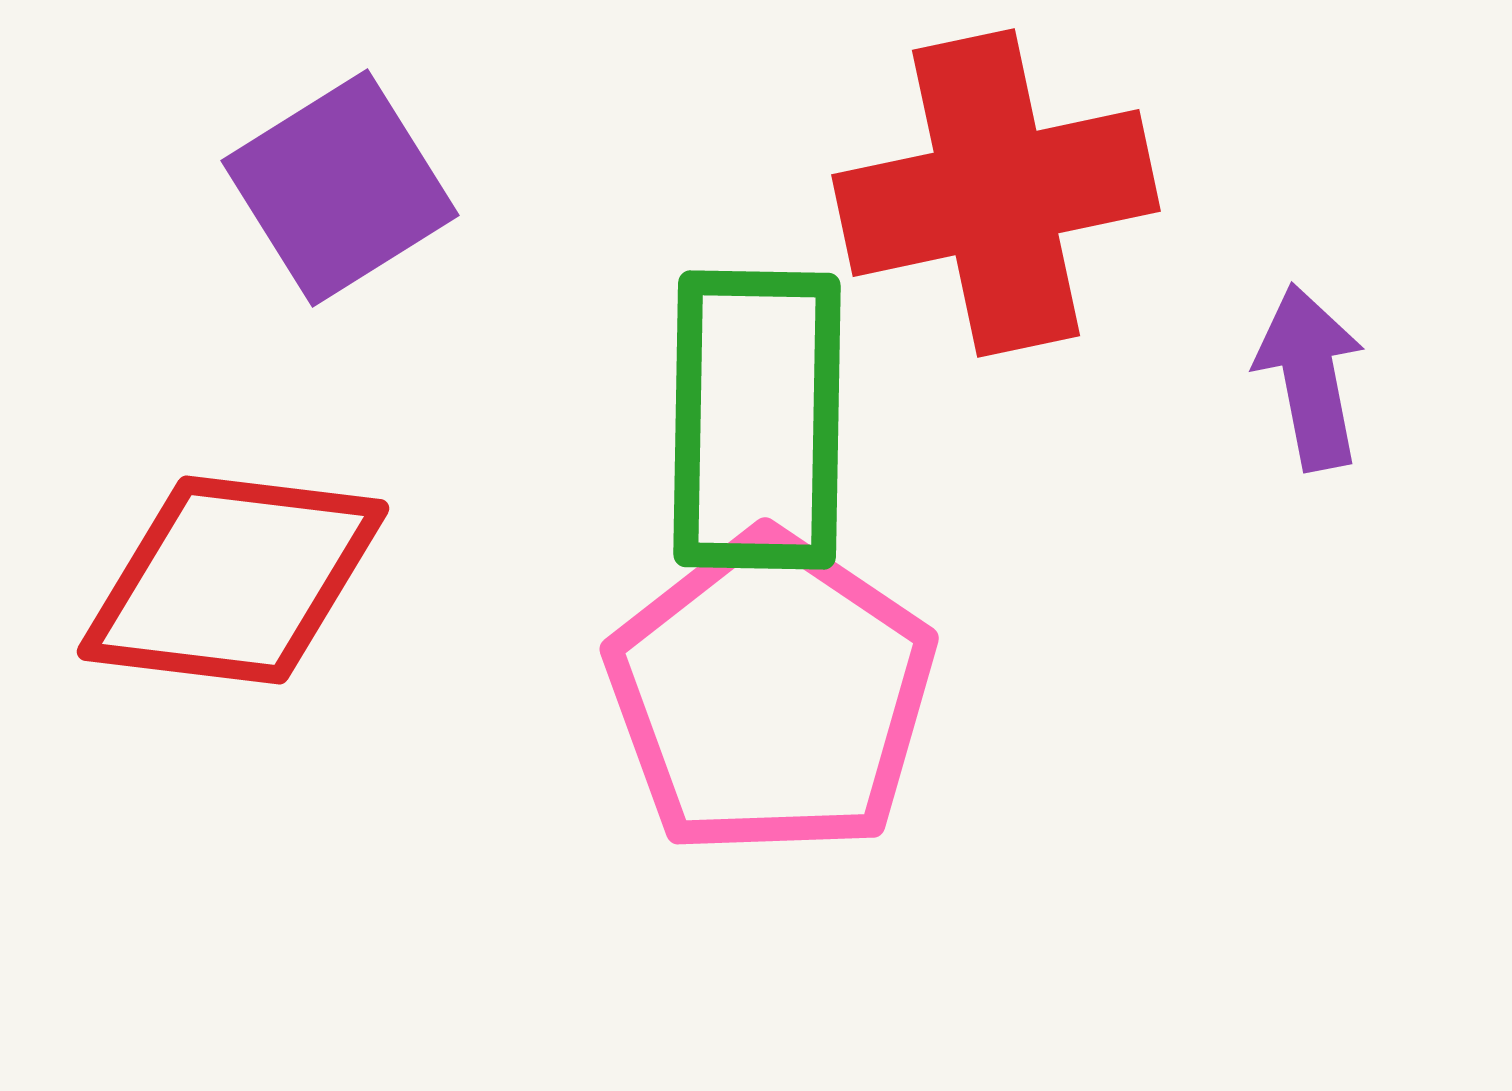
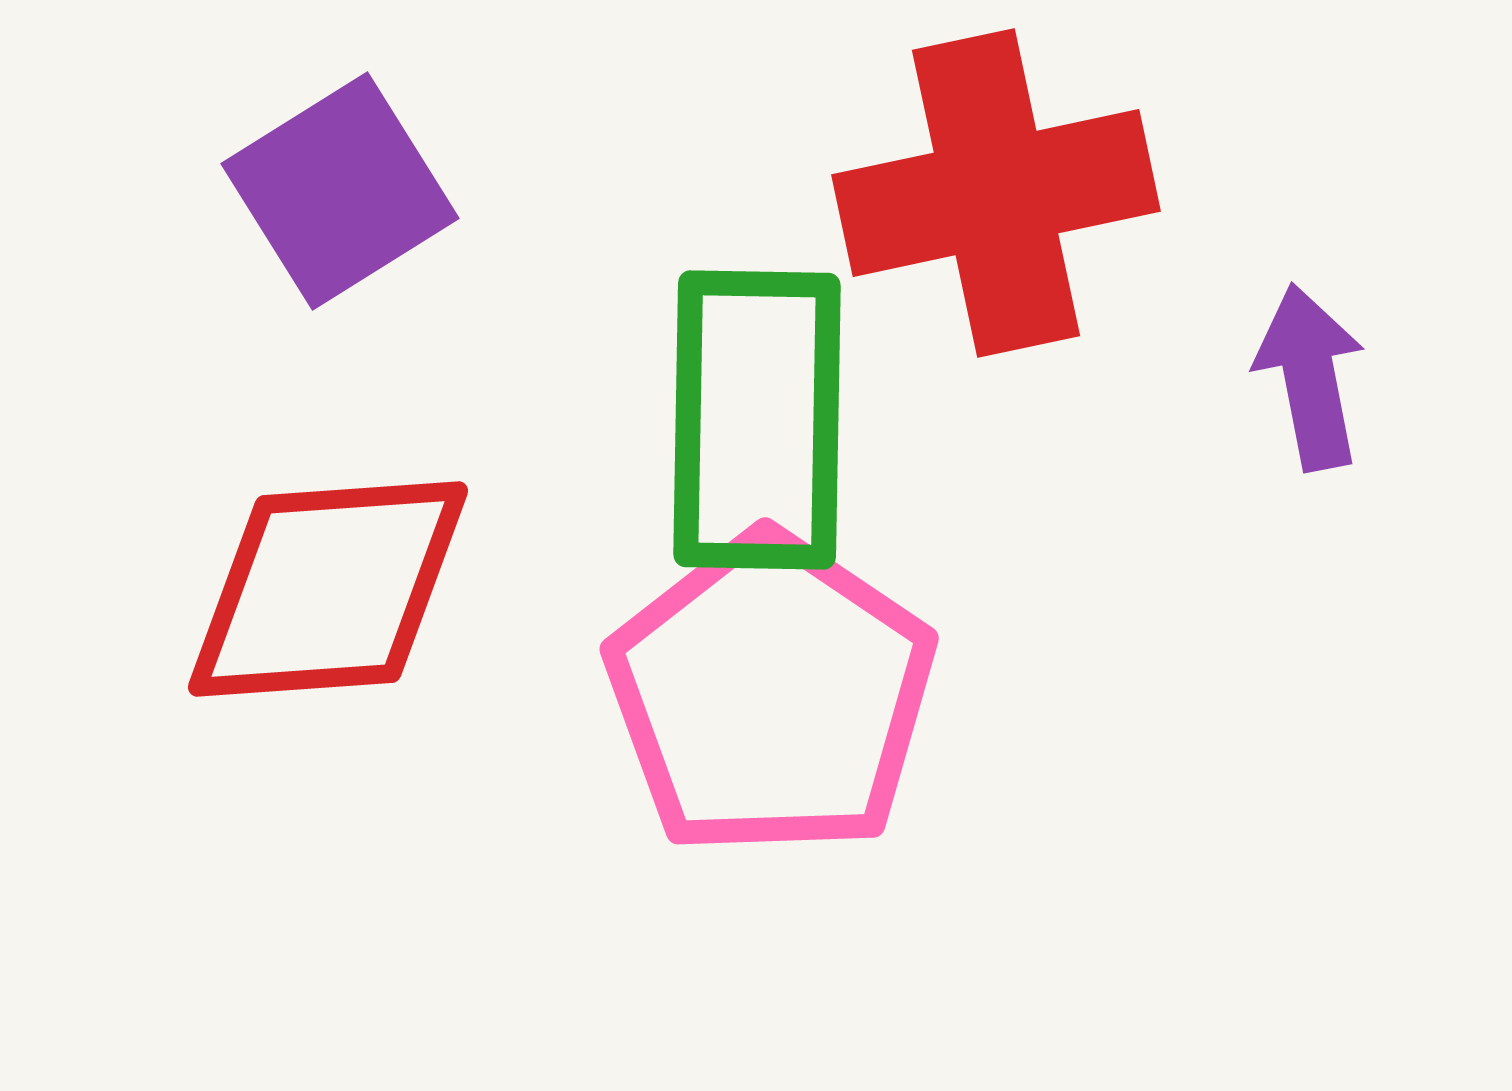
purple square: moved 3 px down
red diamond: moved 95 px right, 9 px down; rotated 11 degrees counterclockwise
